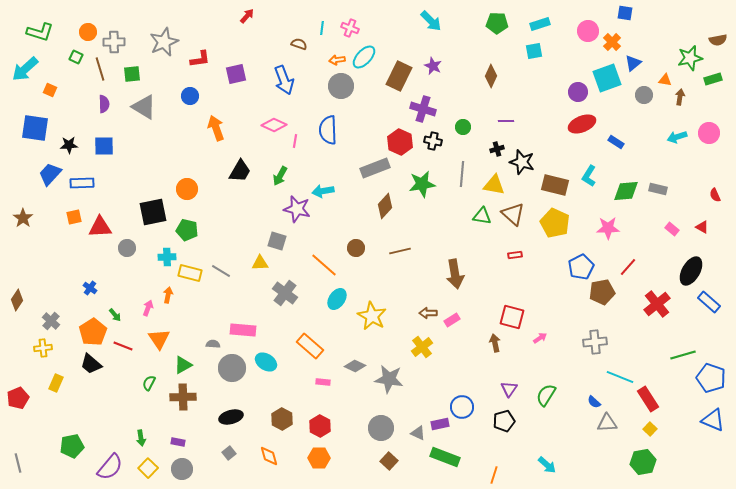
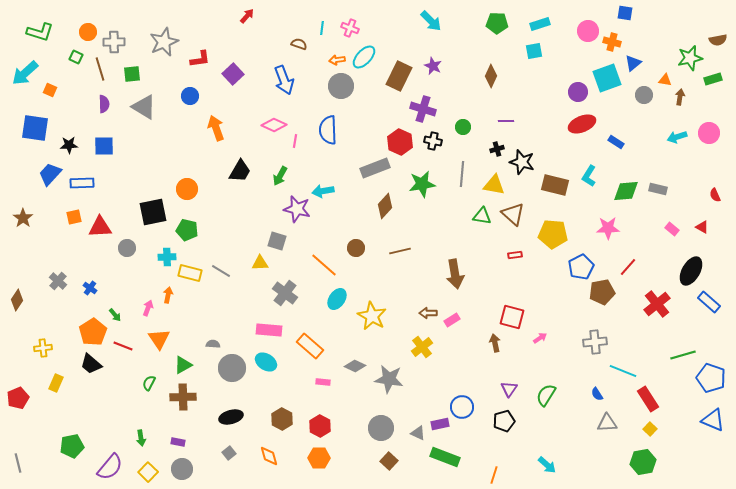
orange cross at (612, 42): rotated 30 degrees counterclockwise
cyan arrow at (25, 69): moved 4 px down
purple square at (236, 74): moved 3 px left; rotated 30 degrees counterclockwise
yellow pentagon at (555, 223): moved 2 px left, 11 px down; rotated 20 degrees counterclockwise
gray cross at (51, 321): moved 7 px right, 40 px up
pink rectangle at (243, 330): moved 26 px right
cyan line at (620, 377): moved 3 px right, 6 px up
blue semicircle at (594, 402): moved 3 px right, 8 px up; rotated 16 degrees clockwise
yellow square at (148, 468): moved 4 px down
